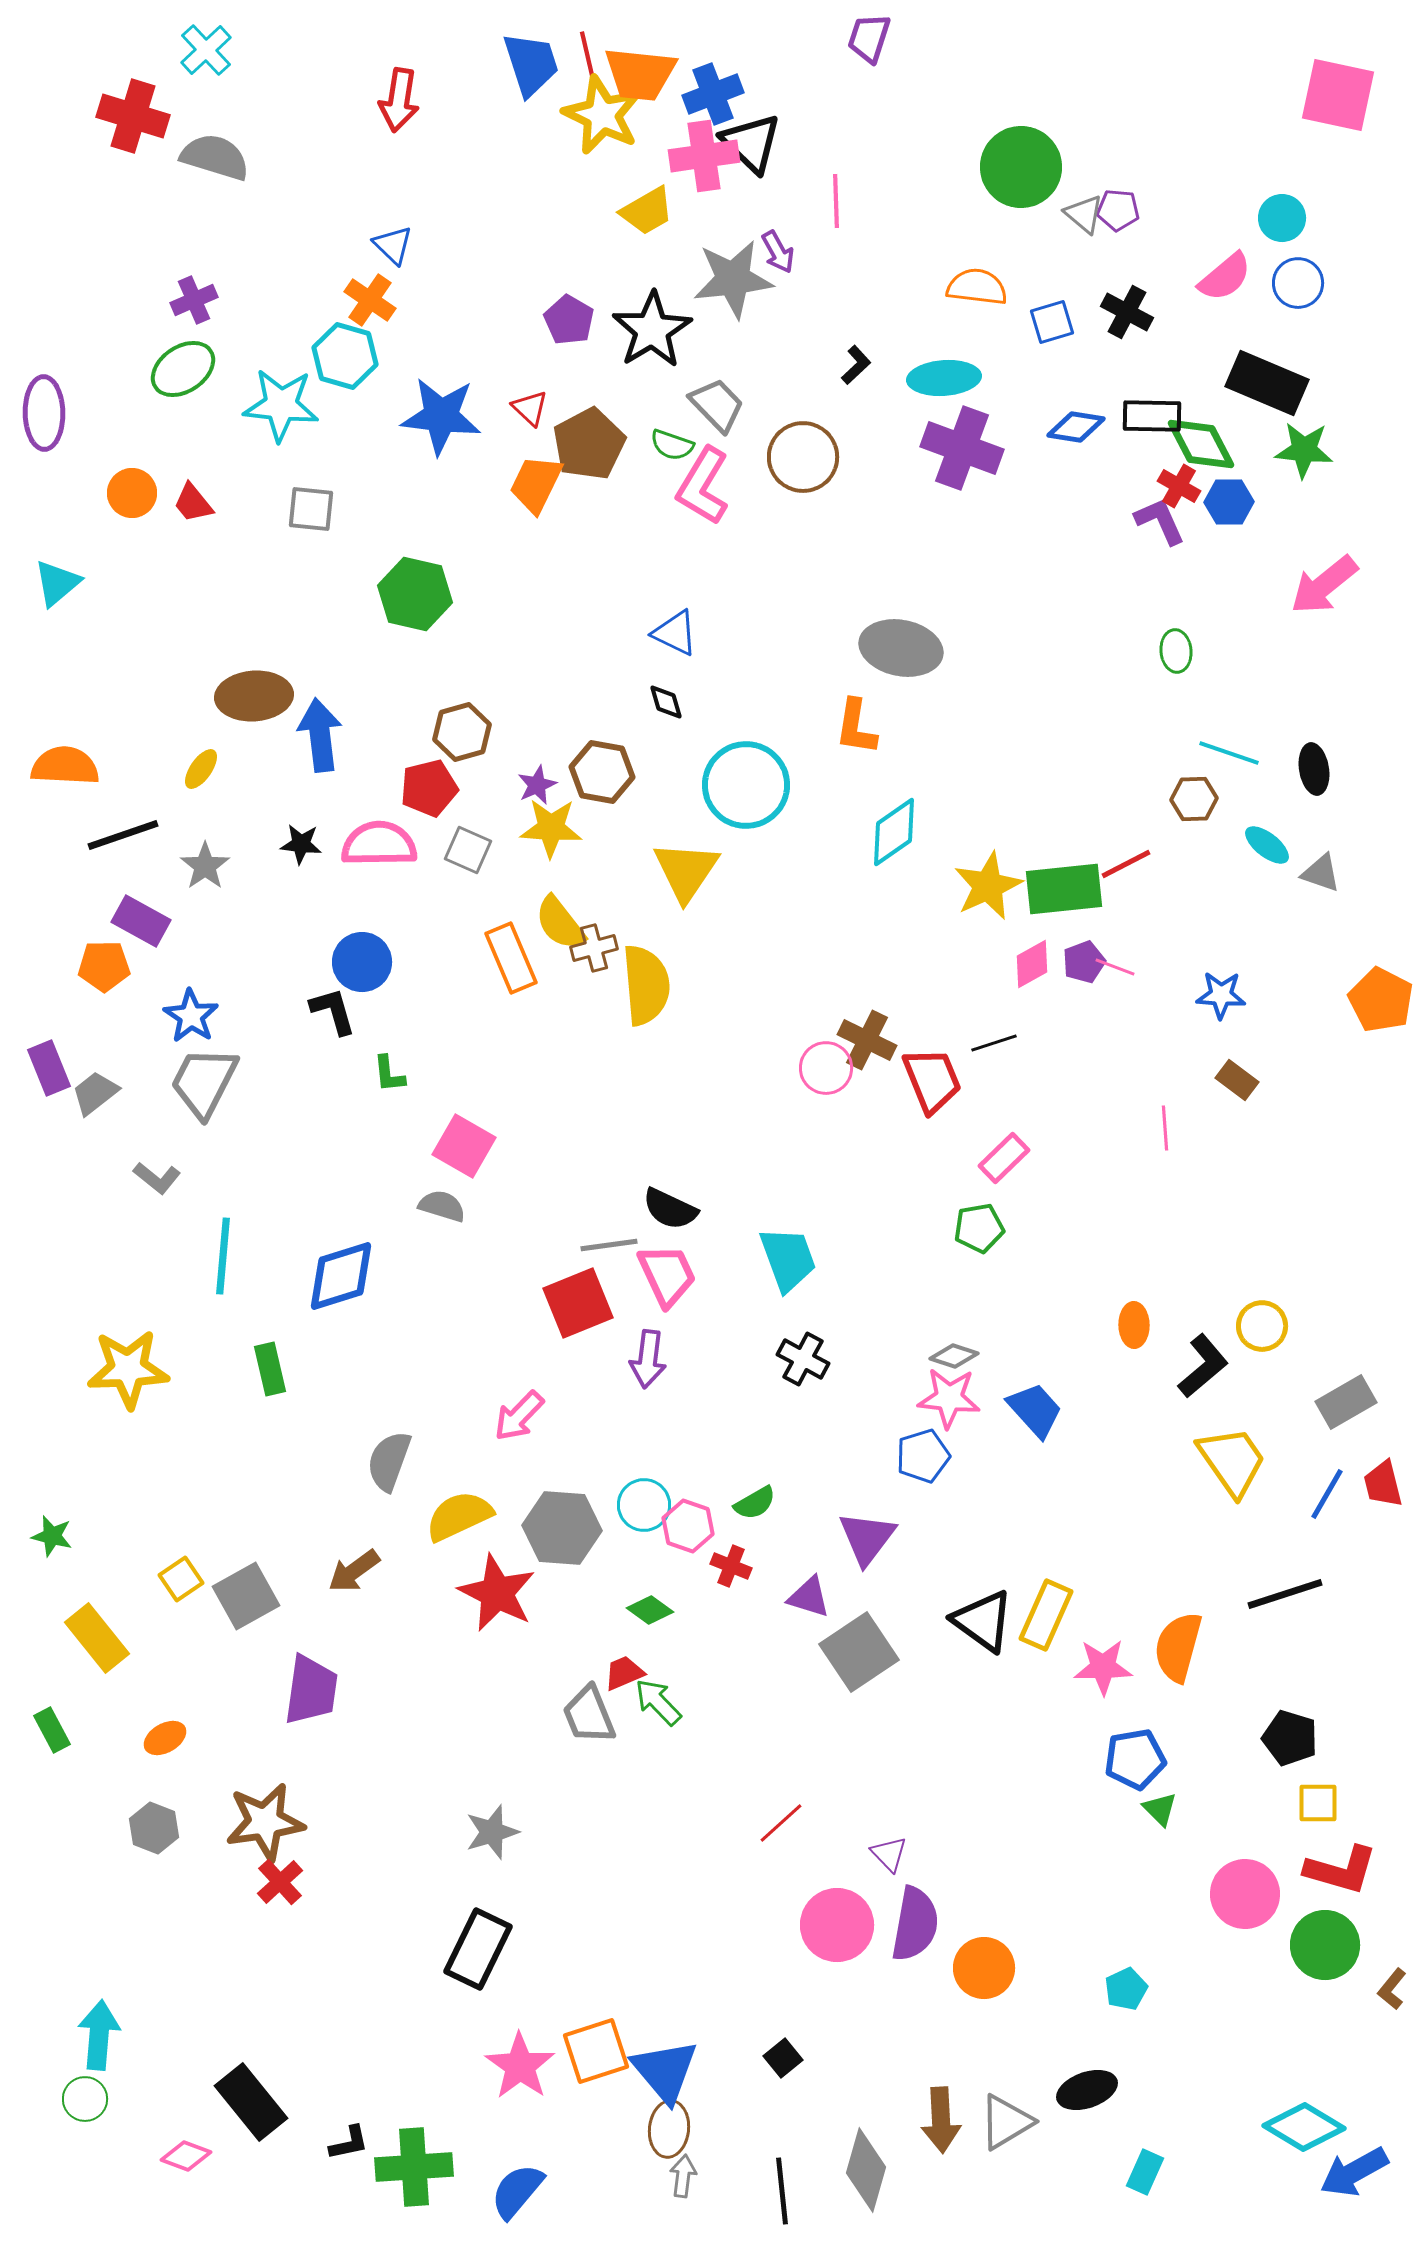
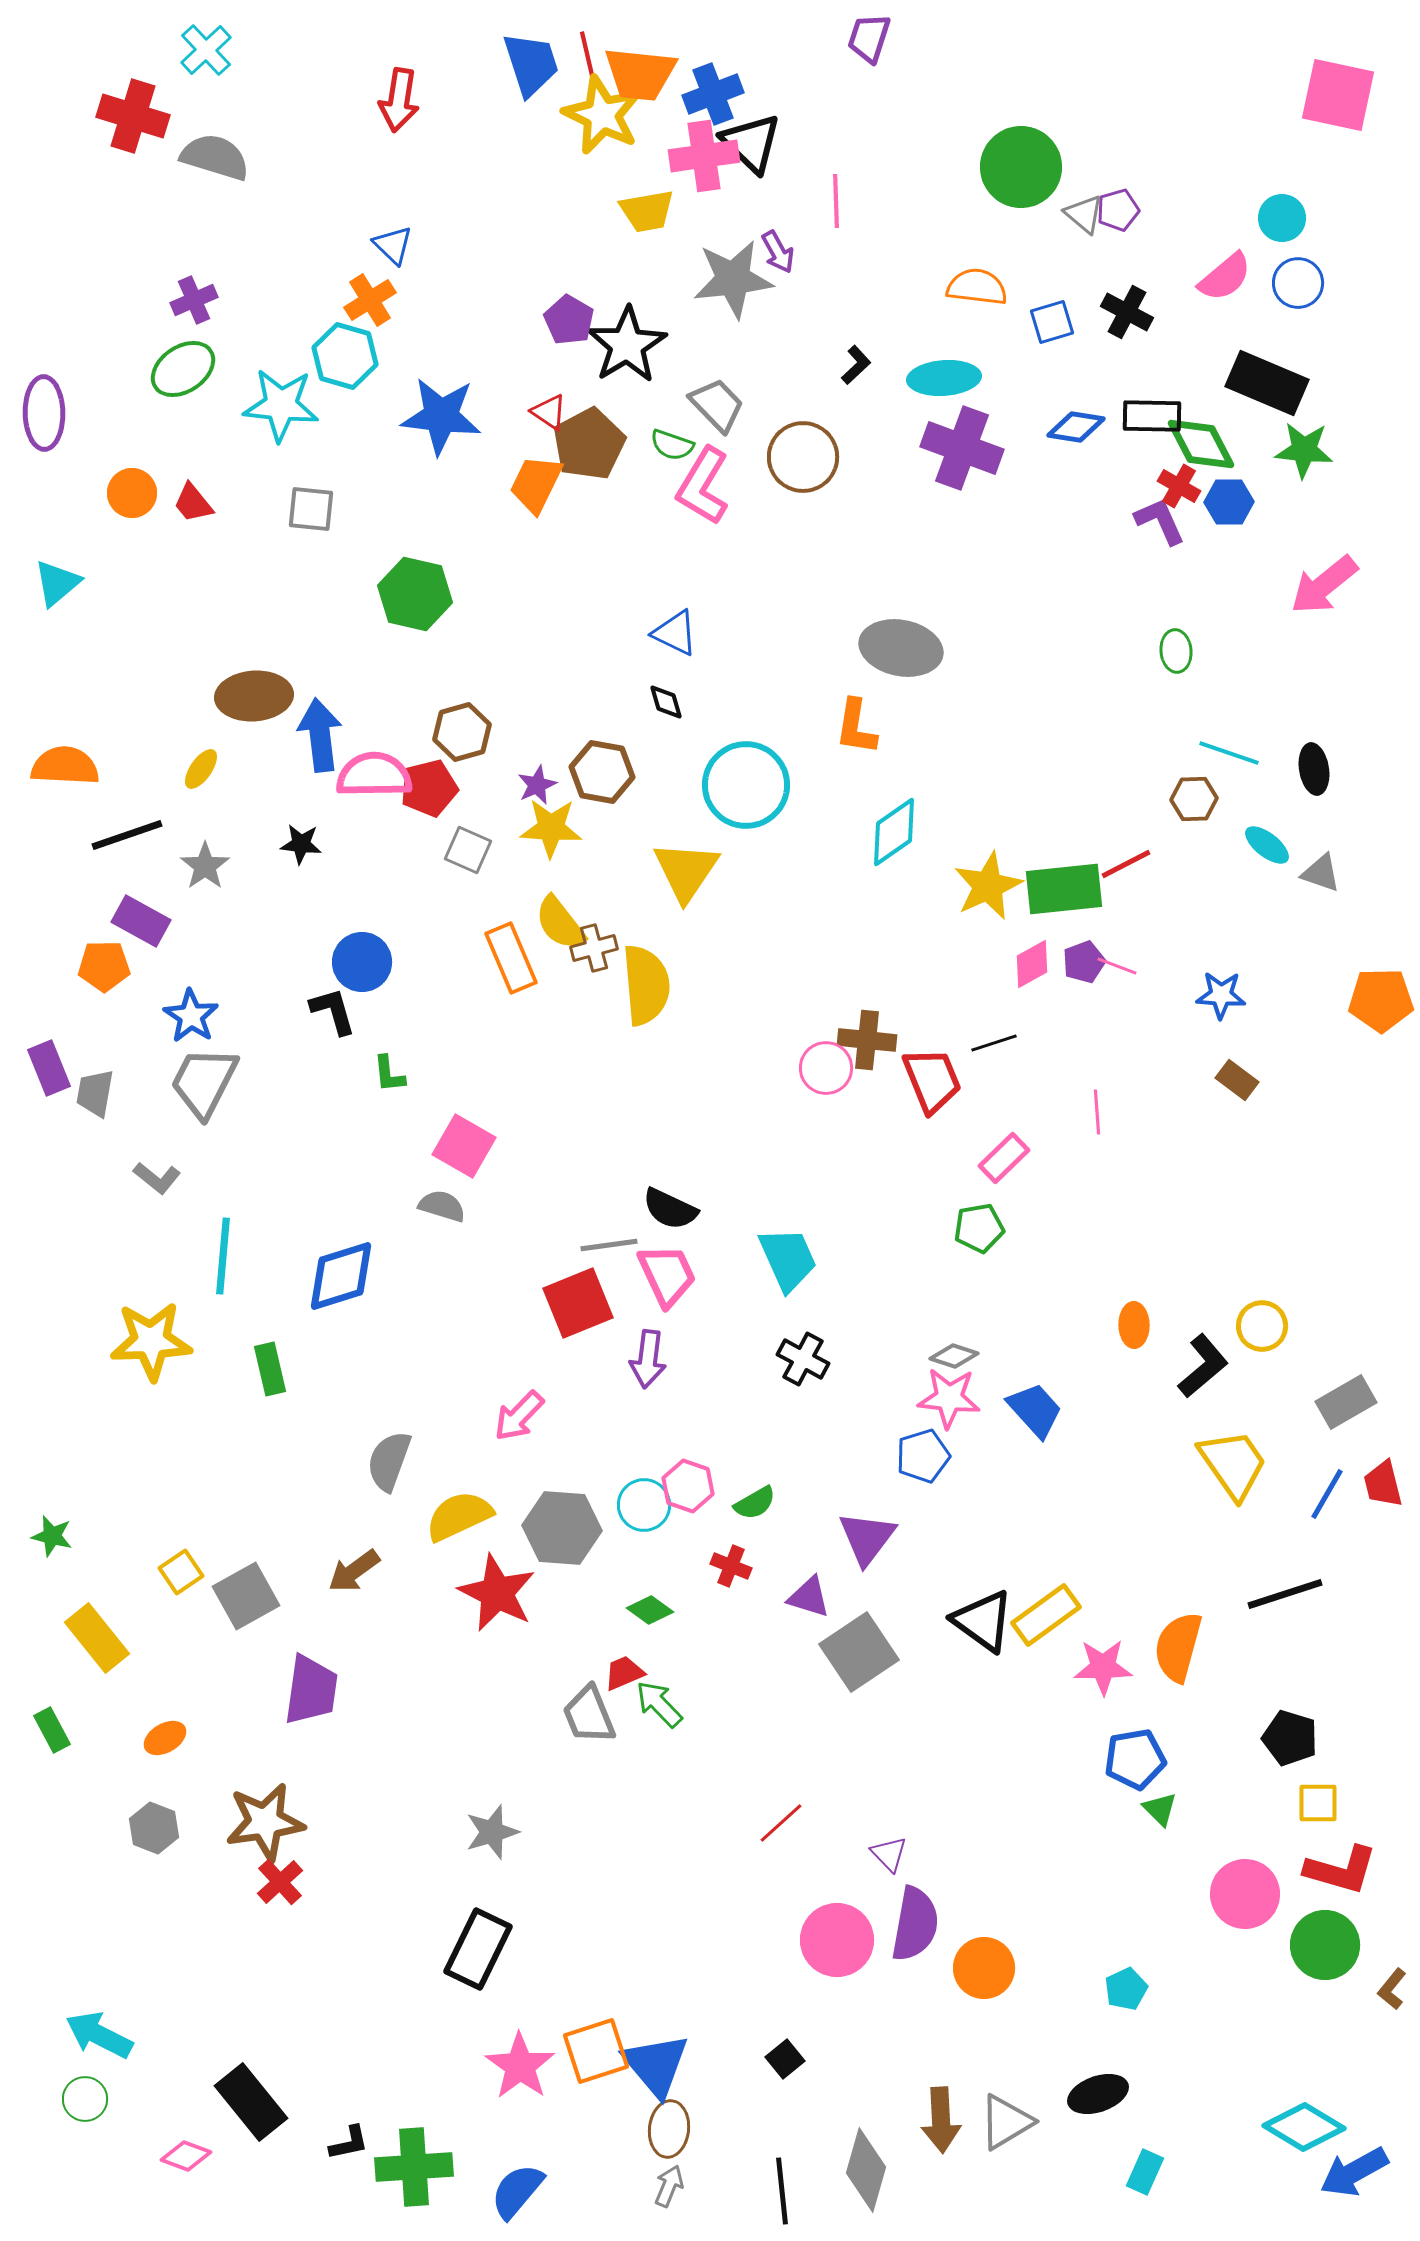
purple pentagon at (1118, 210): rotated 21 degrees counterclockwise
yellow trapezoid at (647, 211): rotated 20 degrees clockwise
orange cross at (370, 300): rotated 24 degrees clockwise
black star at (652, 330): moved 25 px left, 15 px down
red triangle at (530, 408): moved 19 px right, 4 px down; rotated 9 degrees counterclockwise
black line at (123, 835): moved 4 px right
pink semicircle at (379, 844): moved 5 px left, 69 px up
pink line at (1115, 967): moved 2 px right, 1 px up
orange pentagon at (1381, 1000): rotated 28 degrees counterclockwise
brown cross at (867, 1040): rotated 20 degrees counterclockwise
gray trapezoid at (95, 1093): rotated 42 degrees counterclockwise
pink line at (1165, 1128): moved 68 px left, 16 px up
cyan trapezoid at (788, 1259): rotated 4 degrees counterclockwise
yellow star at (128, 1369): moved 23 px right, 28 px up
yellow trapezoid at (1232, 1461): moved 1 px right, 3 px down
pink hexagon at (688, 1526): moved 40 px up
yellow square at (181, 1579): moved 7 px up
yellow rectangle at (1046, 1615): rotated 30 degrees clockwise
green arrow at (658, 1702): moved 1 px right, 2 px down
pink circle at (837, 1925): moved 15 px down
cyan arrow at (99, 2035): rotated 68 degrees counterclockwise
black square at (783, 2058): moved 2 px right, 1 px down
blue triangle at (665, 2071): moved 9 px left, 6 px up
black ellipse at (1087, 2090): moved 11 px right, 4 px down
gray arrow at (683, 2176): moved 14 px left, 10 px down; rotated 15 degrees clockwise
